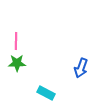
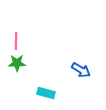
blue arrow: moved 2 px down; rotated 78 degrees counterclockwise
cyan rectangle: rotated 12 degrees counterclockwise
